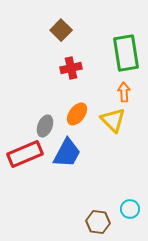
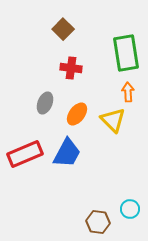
brown square: moved 2 px right, 1 px up
red cross: rotated 20 degrees clockwise
orange arrow: moved 4 px right
gray ellipse: moved 23 px up
